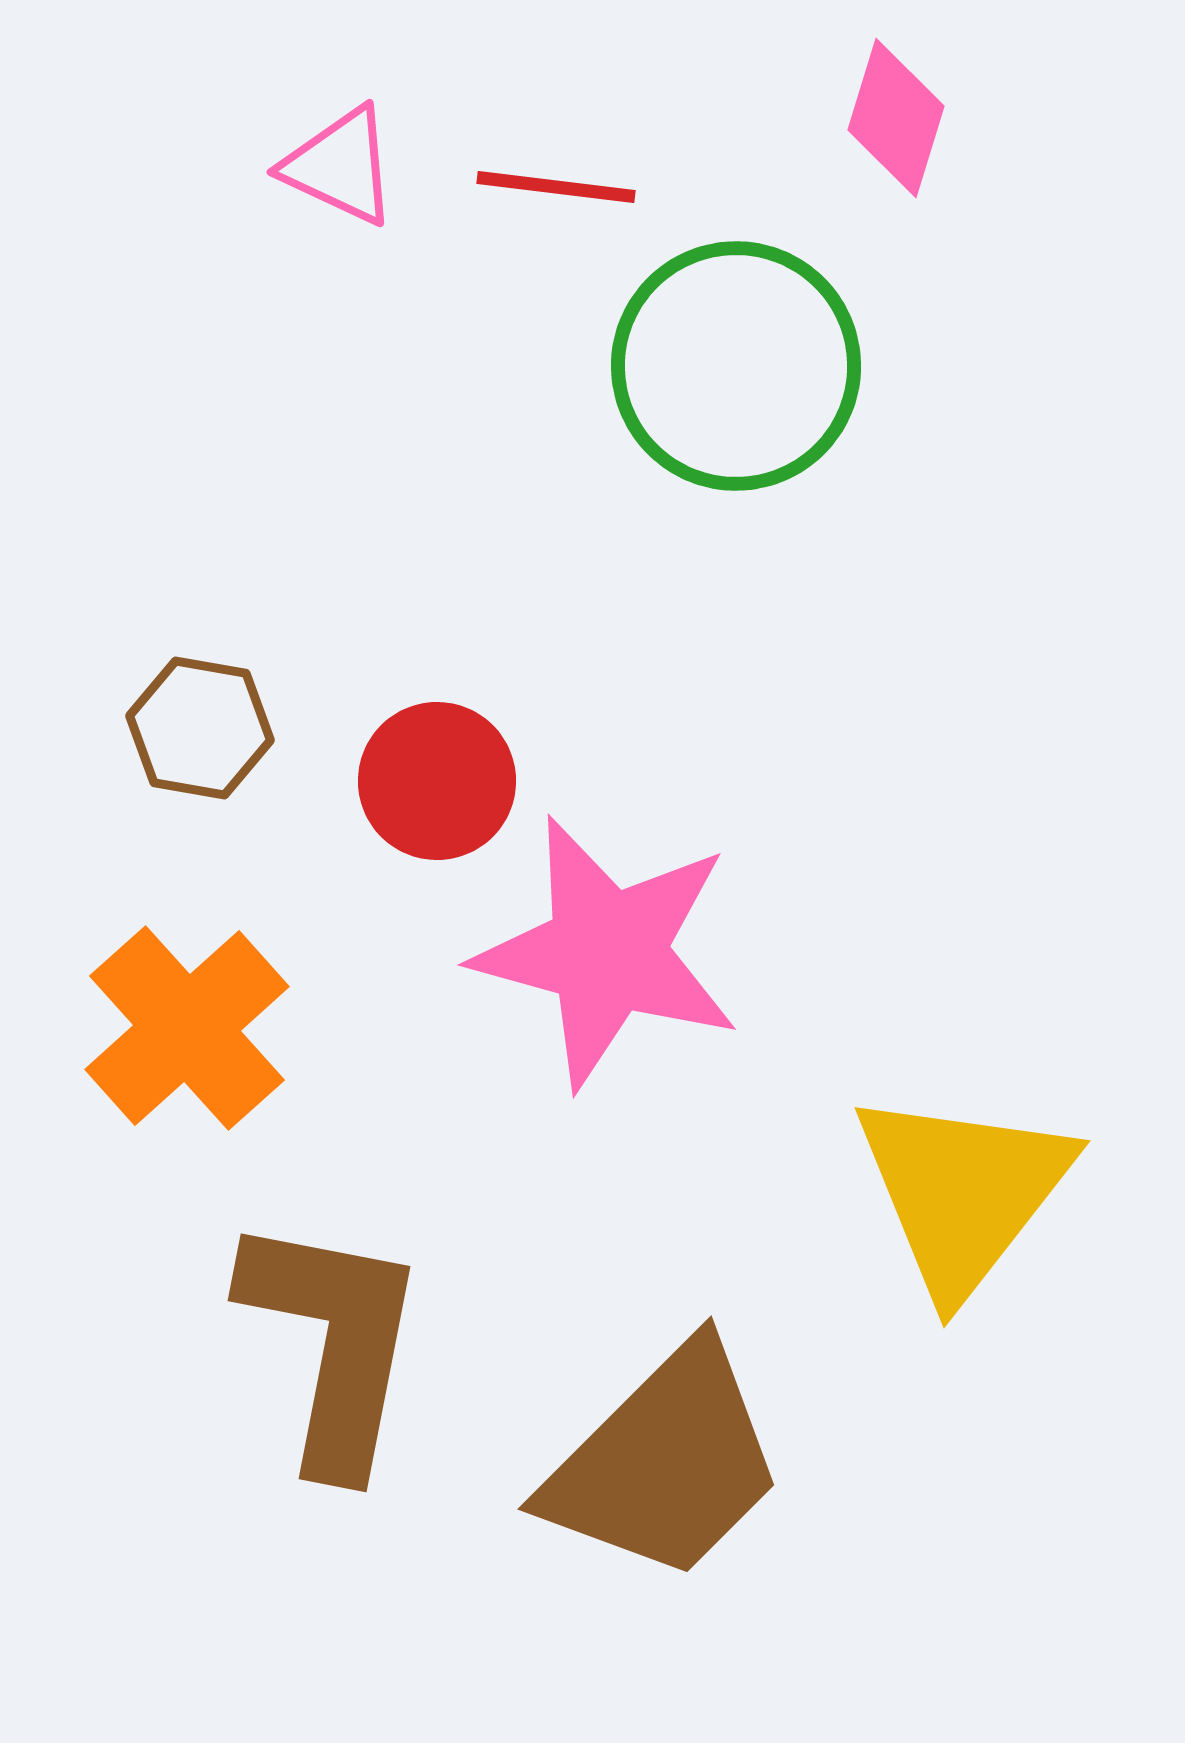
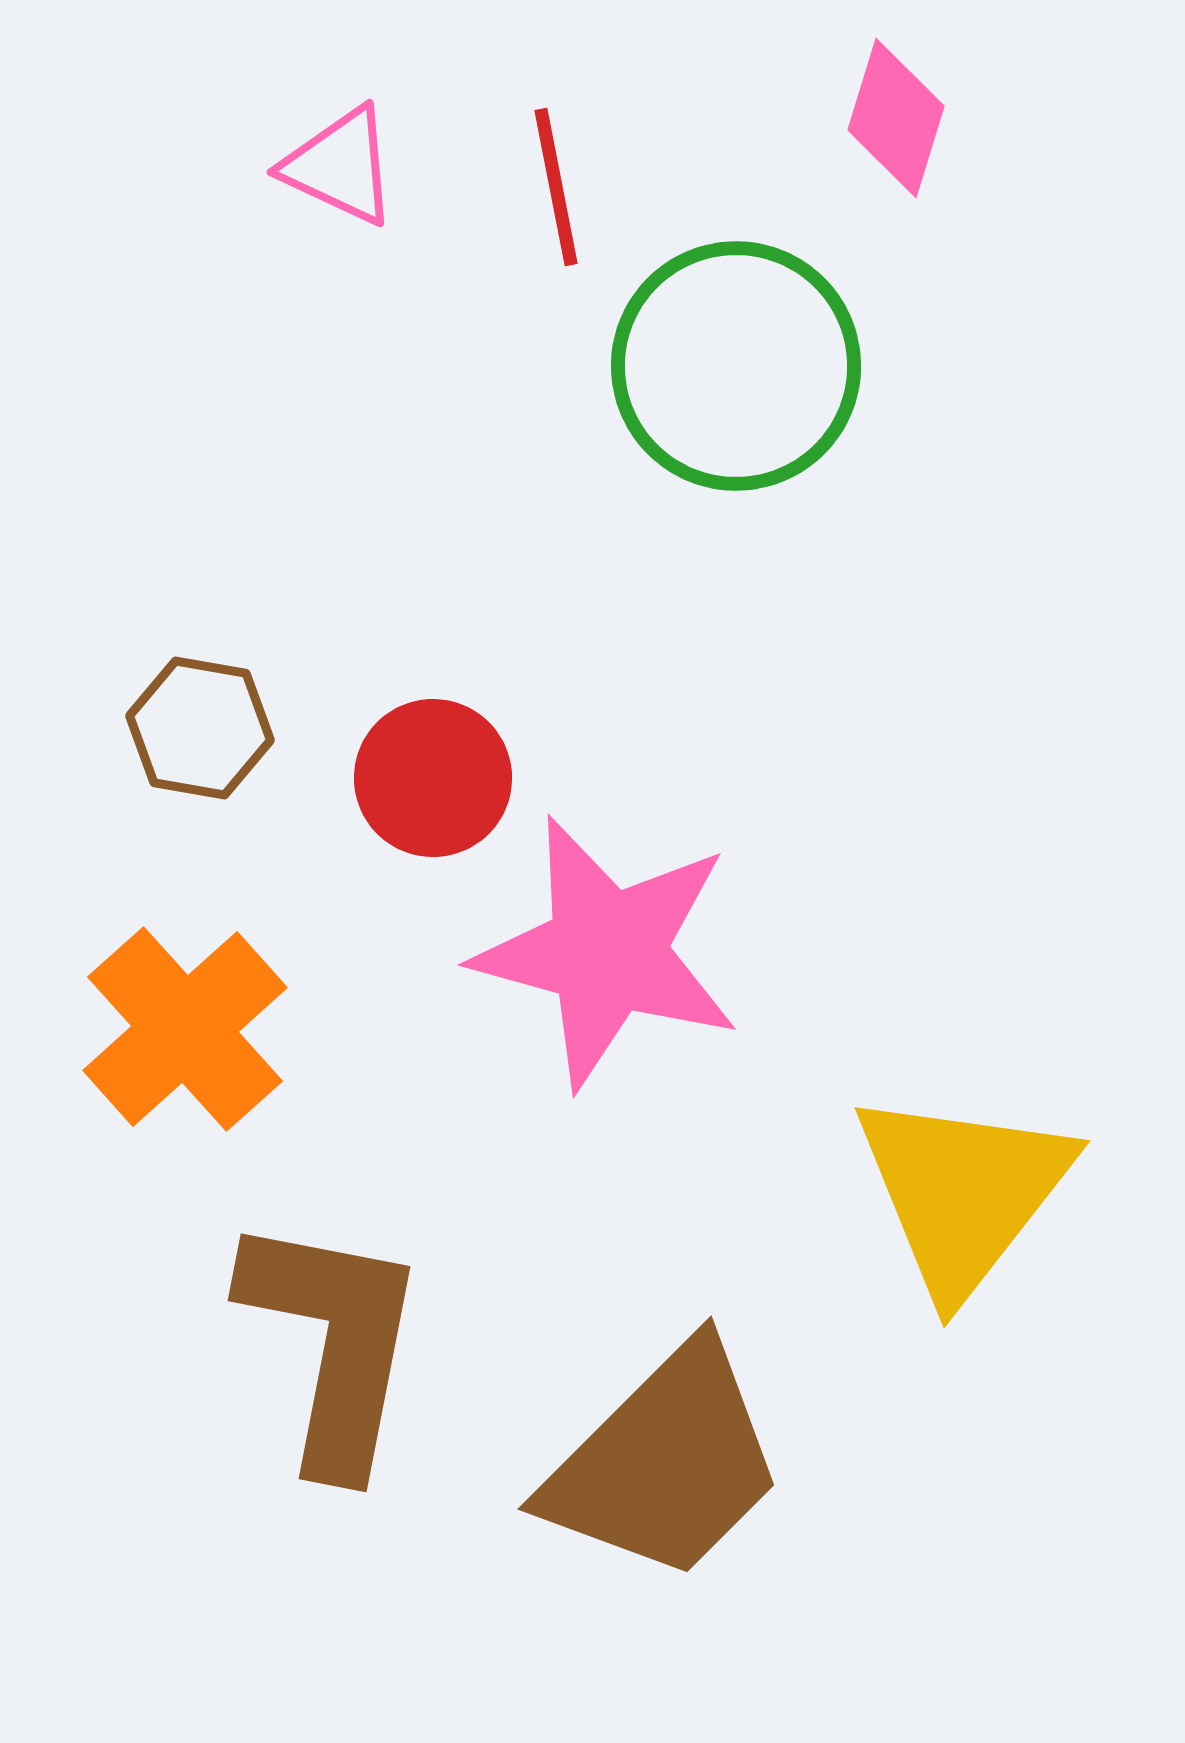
red line: rotated 72 degrees clockwise
red circle: moved 4 px left, 3 px up
orange cross: moved 2 px left, 1 px down
